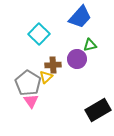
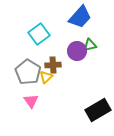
cyan square: rotated 10 degrees clockwise
purple circle: moved 8 px up
gray pentagon: moved 11 px up
